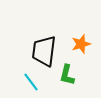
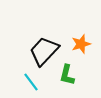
black trapezoid: rotated 36 degrees clockwise
